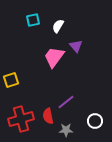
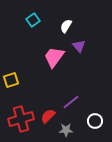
cyan square: rotated 24 degrees counterclockwise
white semicircle: moved 8 px right
purple triangle: moved 3 px right
purple line: moved 5 px right
red semicircle: rotated 56 degrees clockwise
